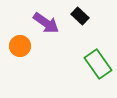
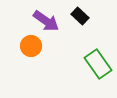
purple arrow: moved 2 px up
orange circle: moved 11 px right
